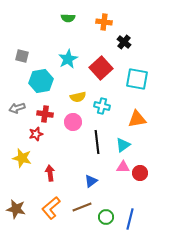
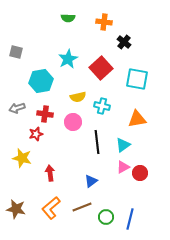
gray square: moved 6 px left, 4 px up
pink triangle: rotated 32 degrees counterclockwise
